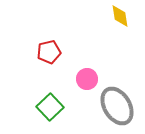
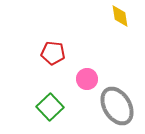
red pentagon: moved 4 px right, 1 px down; rotated 20 degrees clockwise
